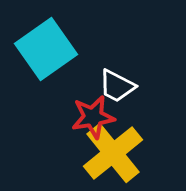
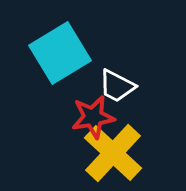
cyan square: moved 14 px right, 4 px down; rotated 4 degrees clockwise
yellow cross: rotated 8 degrees counterclockwise
